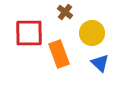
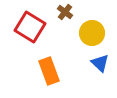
red square: moved 1 px right, 6 px up; rotated 32 degrees clockwise
orange rectangle: moved 10 px left, 17 px down
